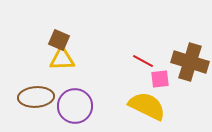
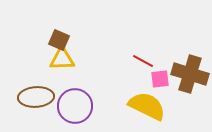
brown cross: moved 12 px down
